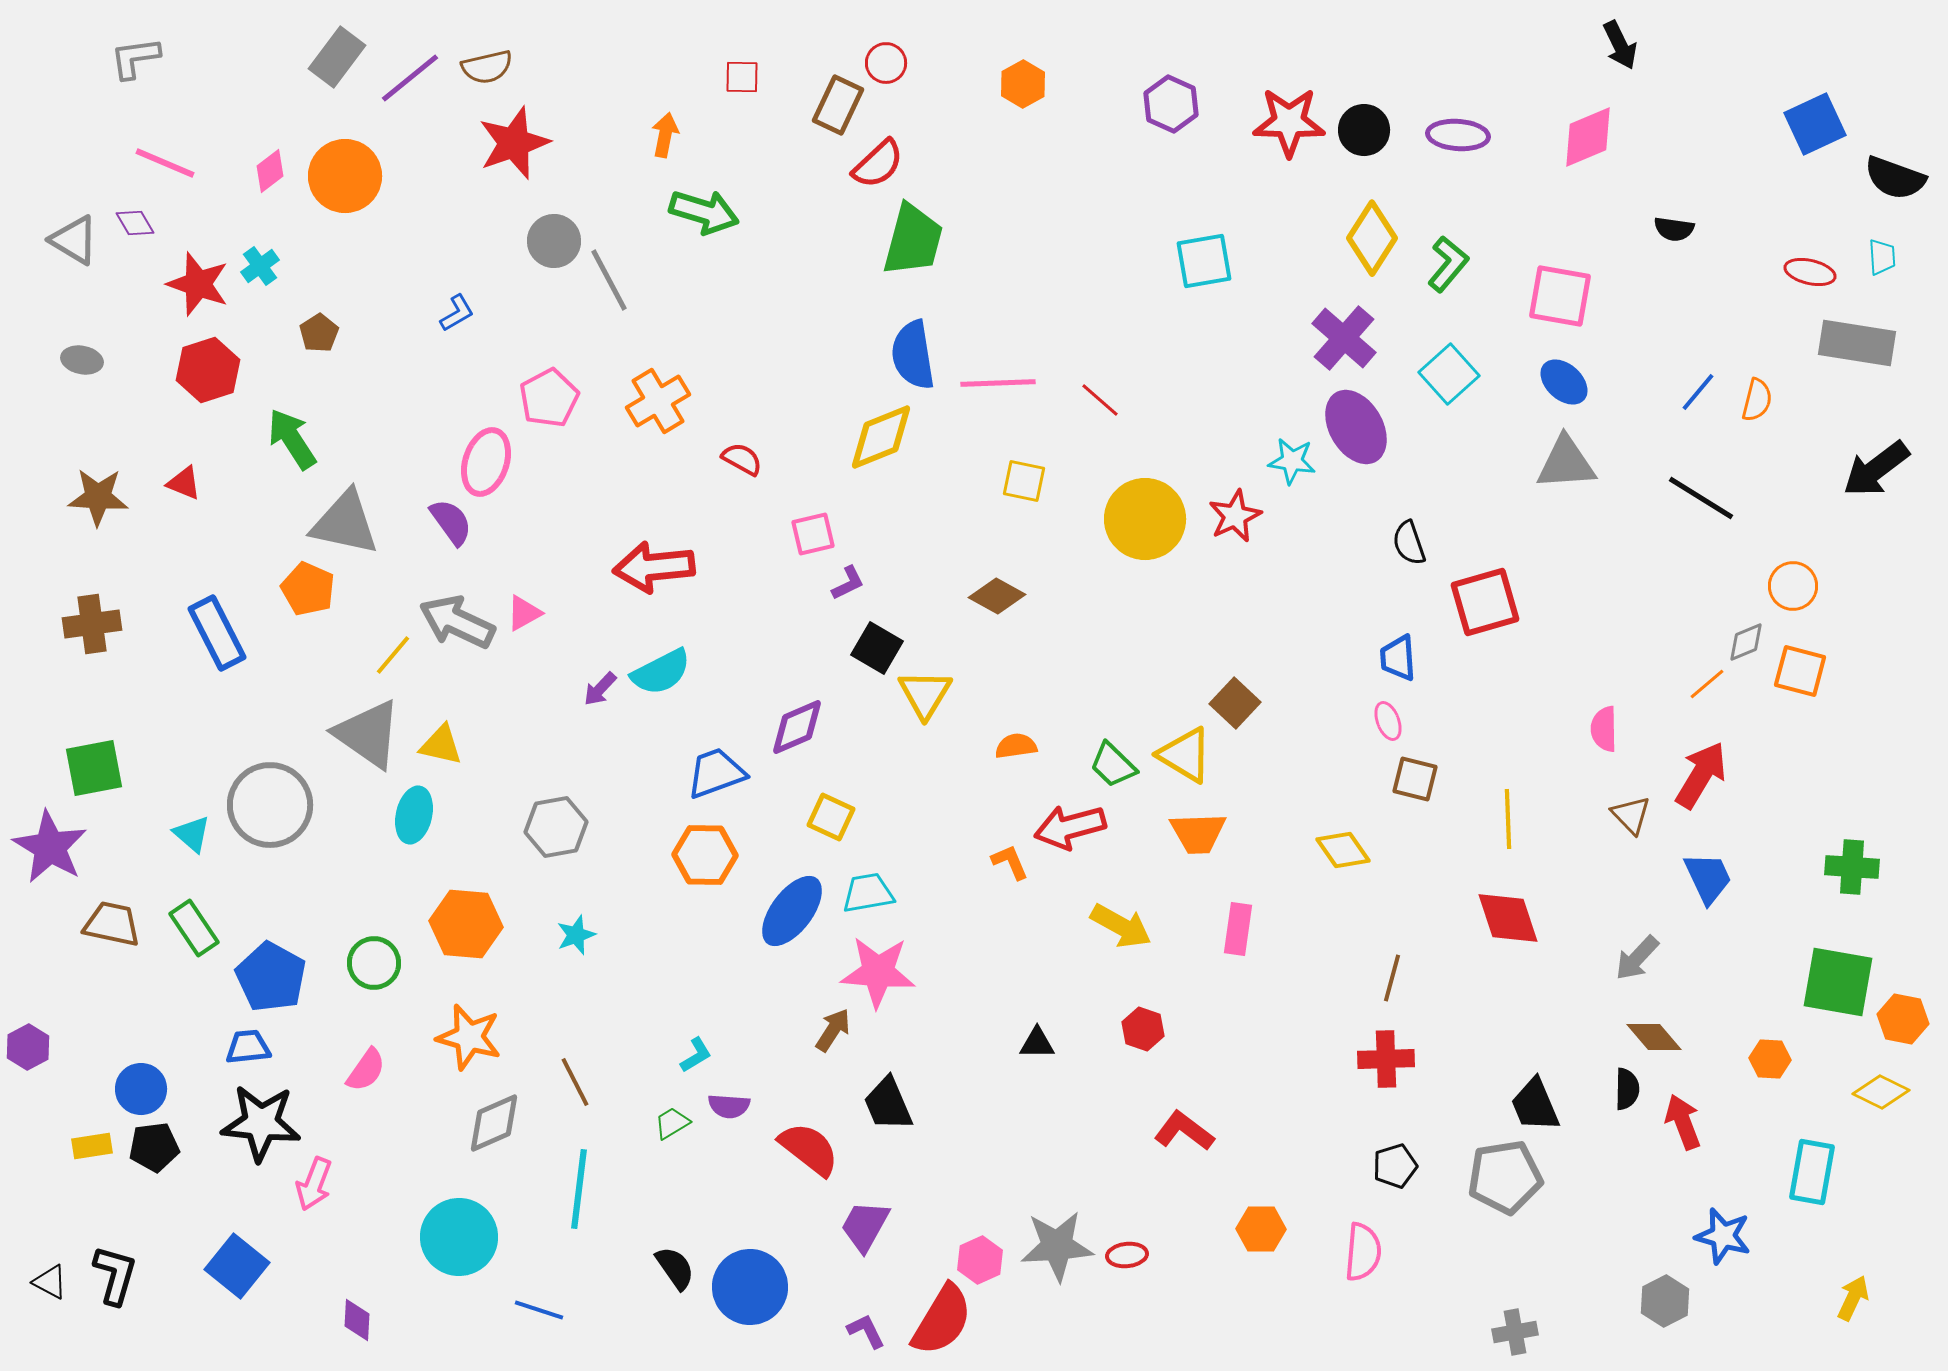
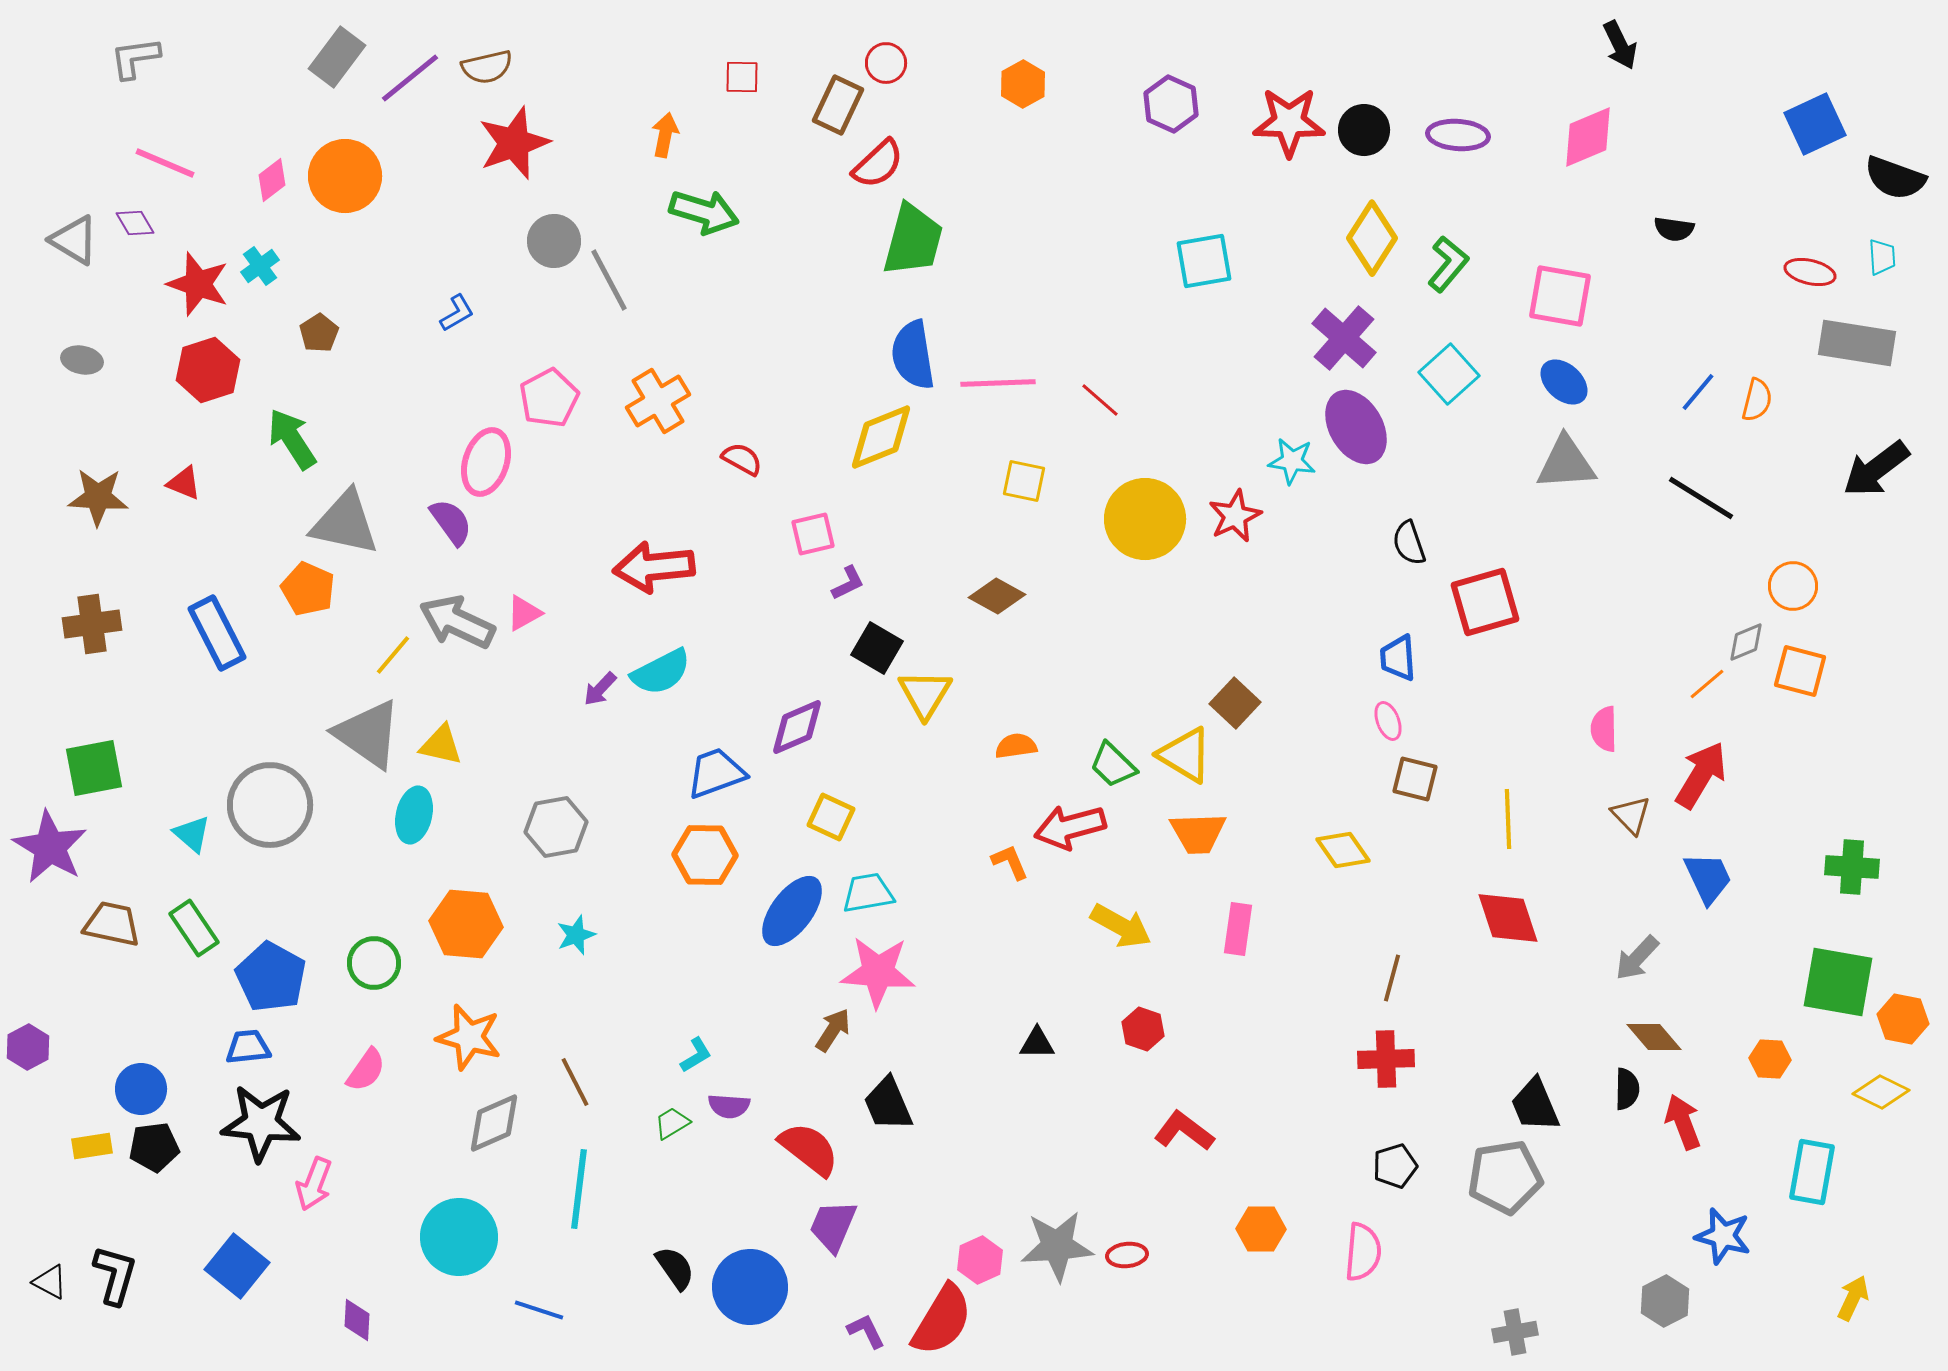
pink diamond at (270, 171): moved 2 px right, 9 px down
purple trapezoid at (865, 1226): moved 32 px left; rotated 6 degrees counterclockwise
